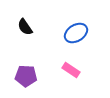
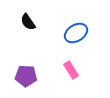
black semicircle: moved 3 px right, 5 px up
pink rectangle: rotated 24 degrees clockwise
